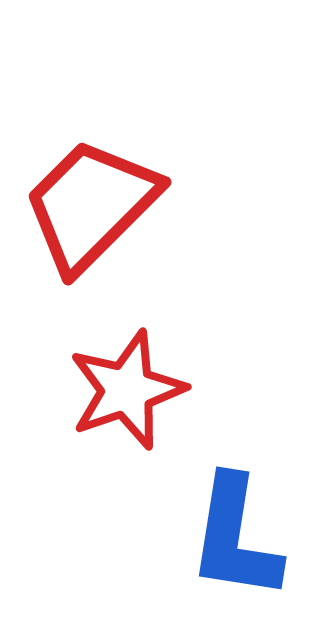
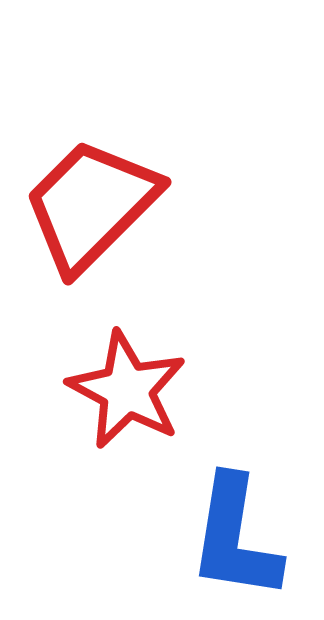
red star: rotated 25 degrees counterclockwise
